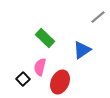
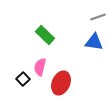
gray line: rotated 21 degrees clockwise
green rectangle: moved 3 px up
blue triangle: moved 12 px right, 8 px up; rotated 42 degrees clockwise
red ellipse: moved 1 px right, 1 px down
